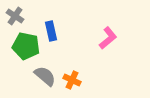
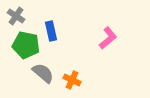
gray cross: moved 1 px right
green pentagon: moved 1 px up
gray semicircle: moved 2 px left, 3 px up
